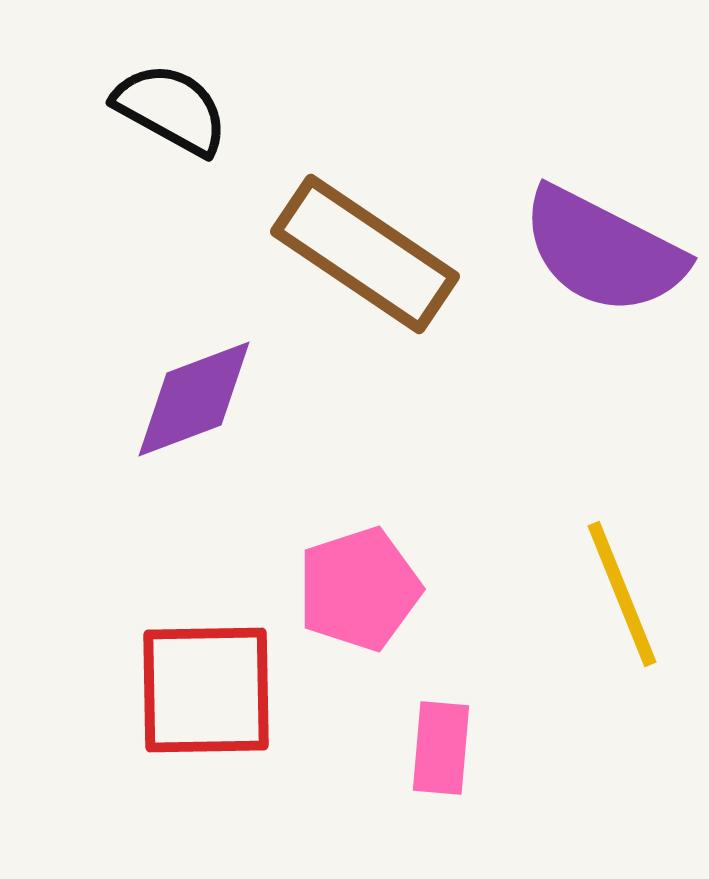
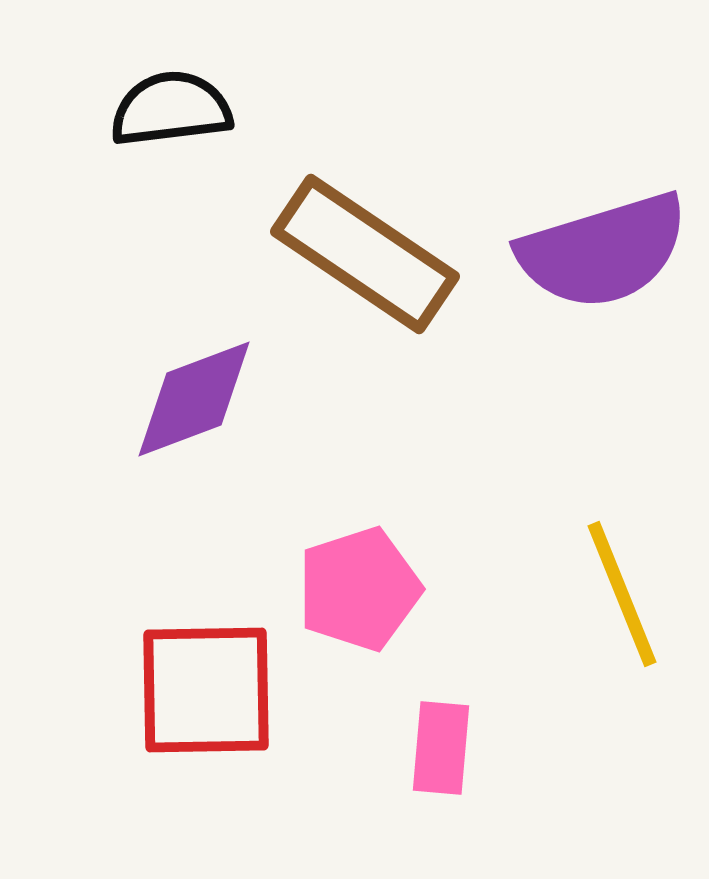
black semicircle: rotated 36 degrees counterclockwise
purple semicircle: rotated 44 degrees counterclockwise
